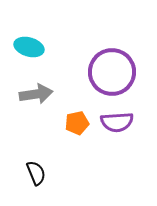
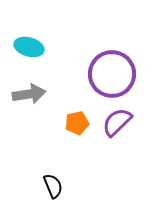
purple circle: moved 2 px down
gray arrow: moved 7 px left
purple semicircle: rotated 140 degrees clockwise
black semicircle: moved 17 px right, 13 px down
